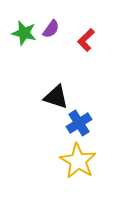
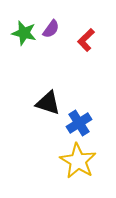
black triangle: moved 8 px left, 6 px down
